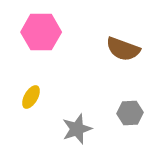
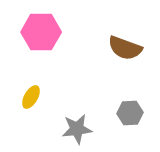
brown semicircle: moved 2 px right, 1 px up
gray star: rotated 12 degrees clockwise
